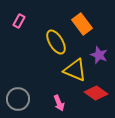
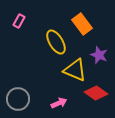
pink arrow: rotated 91 degrees counterclockwise
